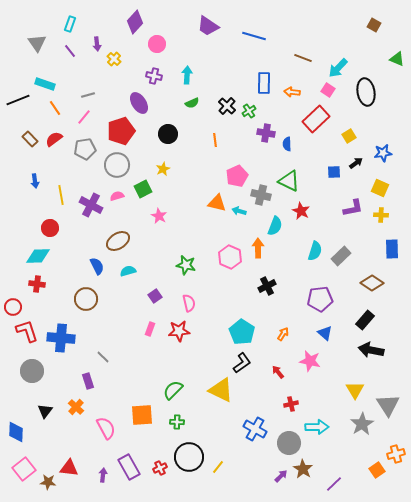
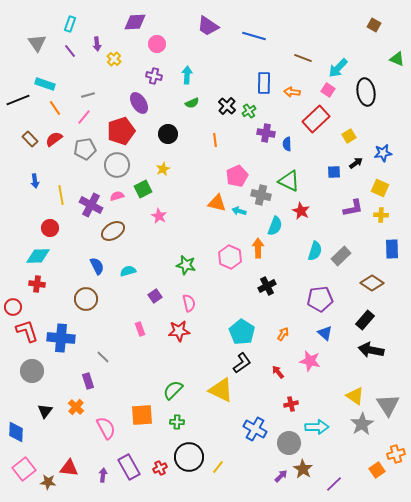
purple diamond at (135, 22): rotated 45 degrees clockwise
brown ellipse at (118, 241): moved 5 px left, 10 px up
pink rectangle at (150, 329): moved 10 px left; rotated 40 degrees counterclockwise
yellow triangle at (355, 390): moved 6 px down; rotated 24 degrees counterclockwise
